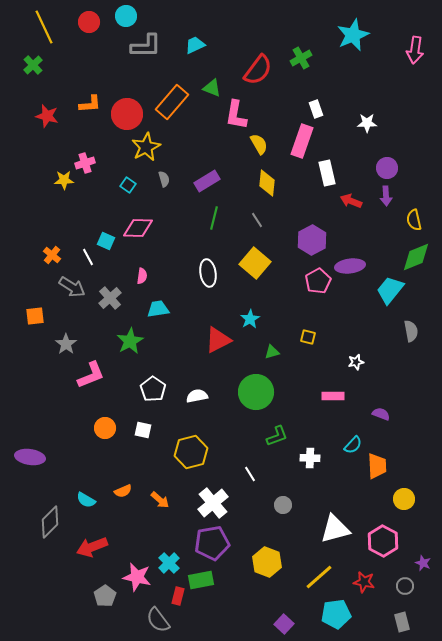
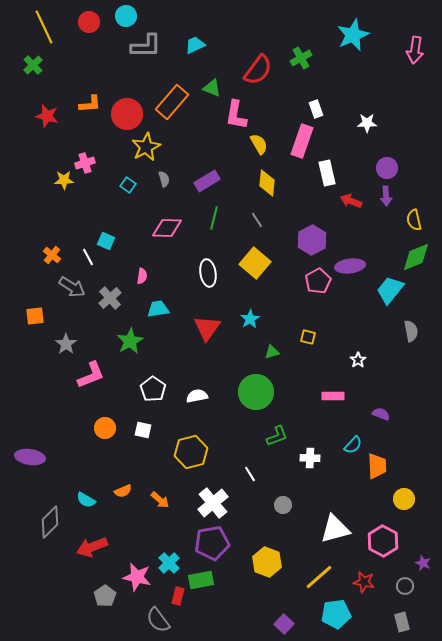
pink diamond at (138, 228): moved 29 px right
red triangle at (218, 340): moved 11 px left, 12 px up; rotated 28 degrees counterclockwise
white star at (356, 362): moved 2 px right, 2 px up; rotated 21 degrees counterclockwise
